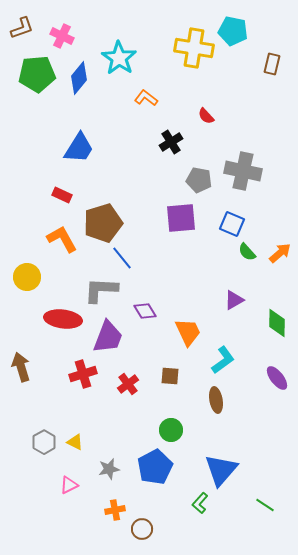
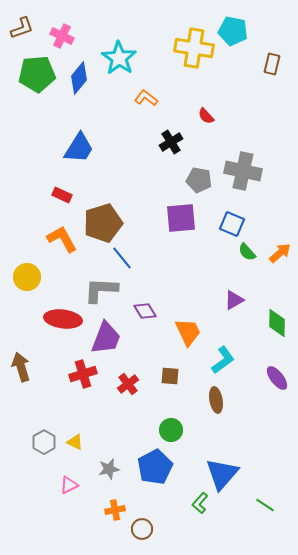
purple trapezoid at (108, 337): moved 2 px left, 1 px down
blue triangle at (221, 470): moved 1 px right, 4 px down
